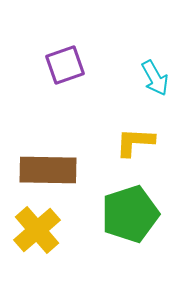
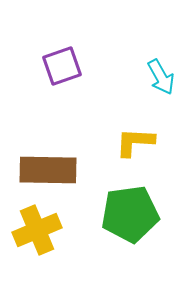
purple square: moved 3 px left, 1 px down
cyan arrow: moved 6 px right, 1 px up
green pentagon: rotated 10 degrees clockwise
yellow cross: rotated 18 degrees clockwise
